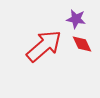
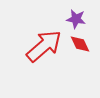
red diamond: moved 2 px left
